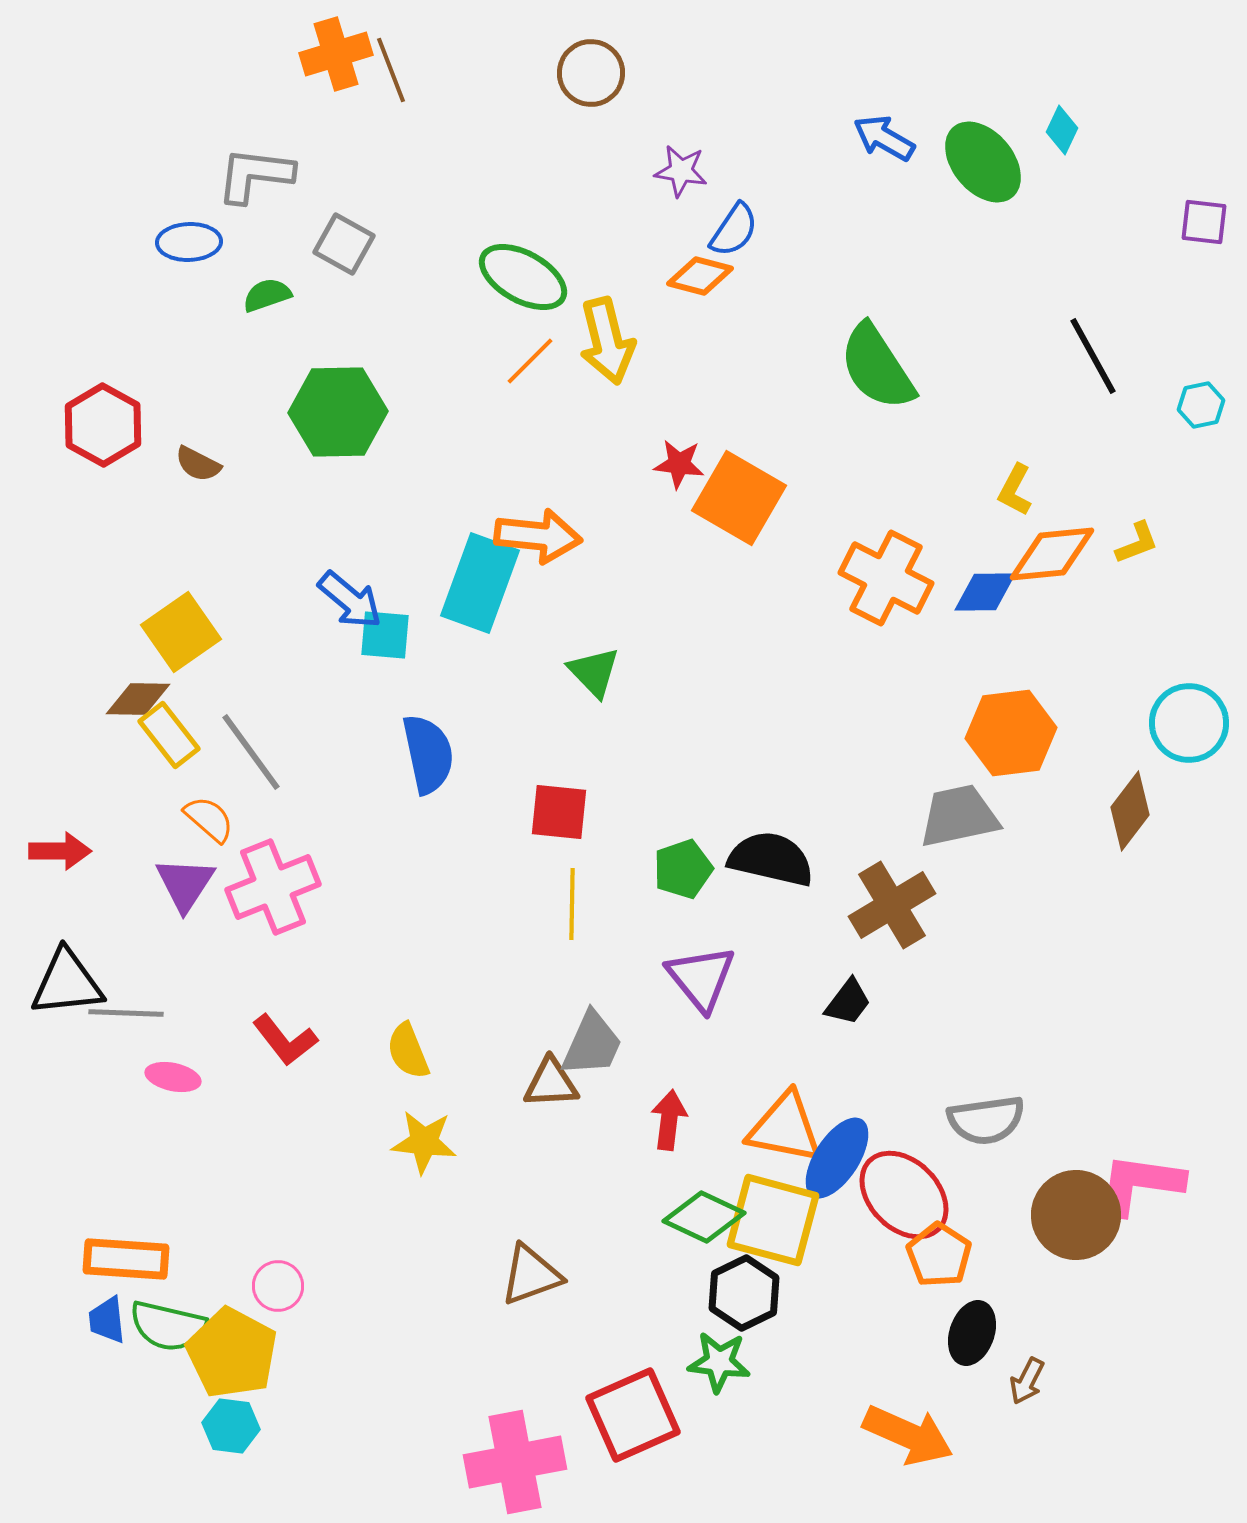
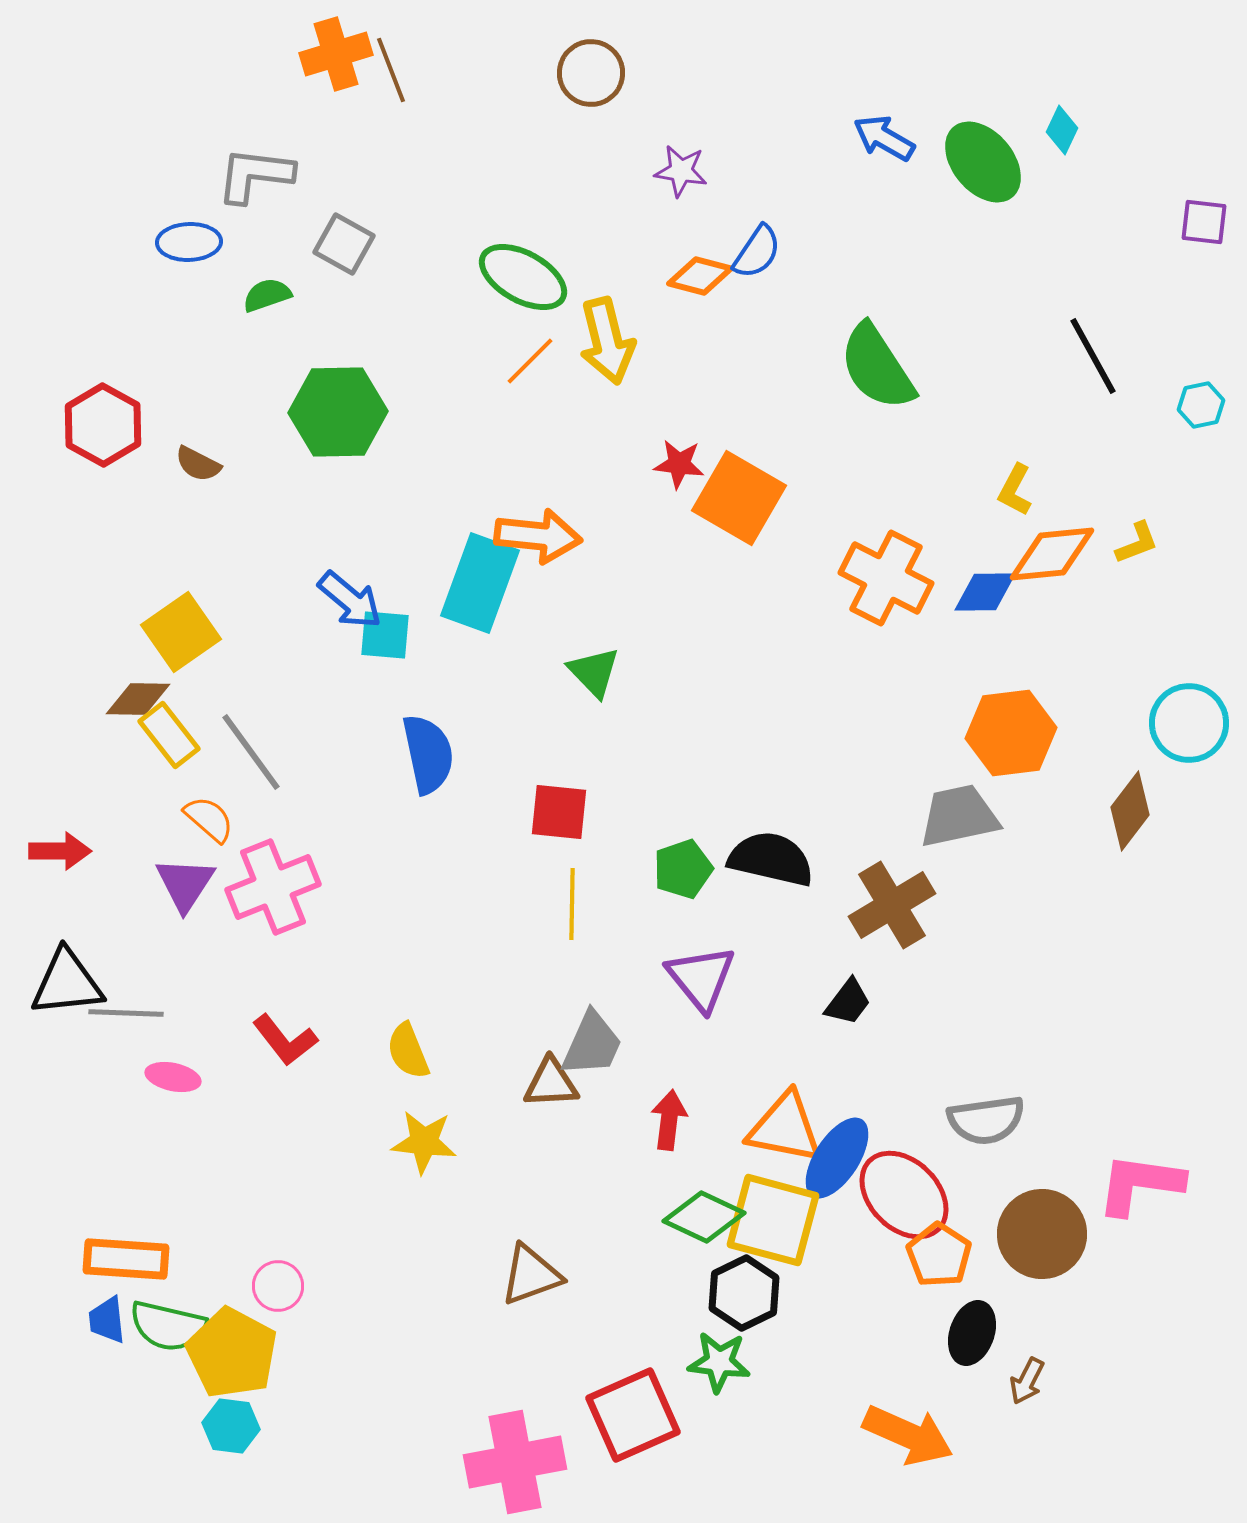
blue semicircle at (734, 230): moved 23 px right, 22 px down
brown circle at (1076, 1215): moved 34 px left, 19 px down
